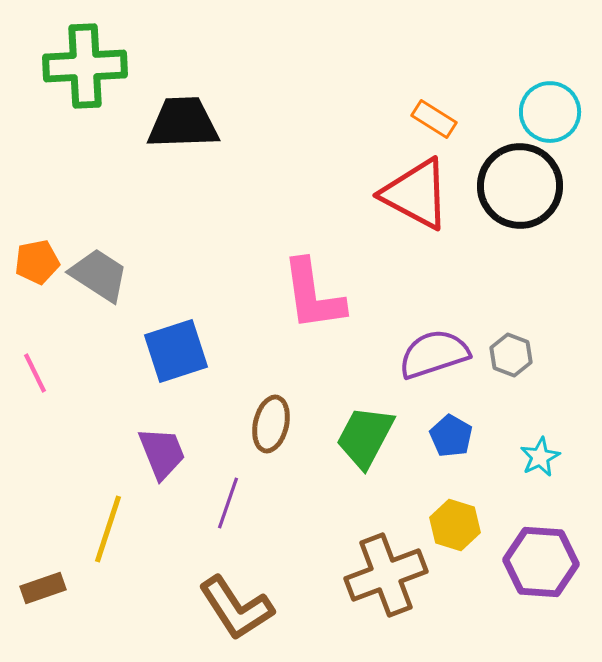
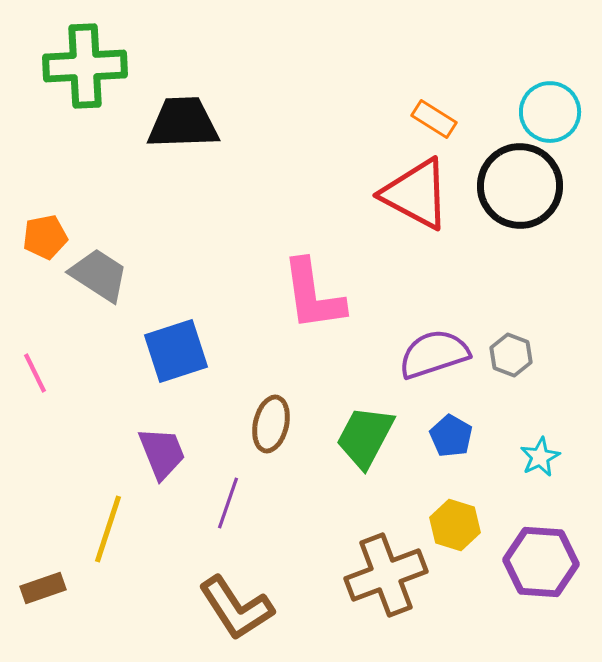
orange pentagon: moved 8 px right, 25 px up
